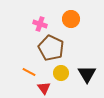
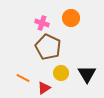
orange circle: moved 1 px up
pink cross: moved 2 px right, 1 px up
brown pentagon: moved 3 px left, 1 px up
orange line: moved 6 px left, 6 px down
red triangle: rotated 32 degrees clockwise
